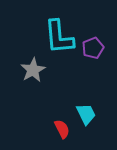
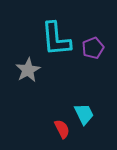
cyan L-shape: moved 3 px left, 2 px down
gray star: moved 5 px left
cyan trapezoid: moved 2 px left
